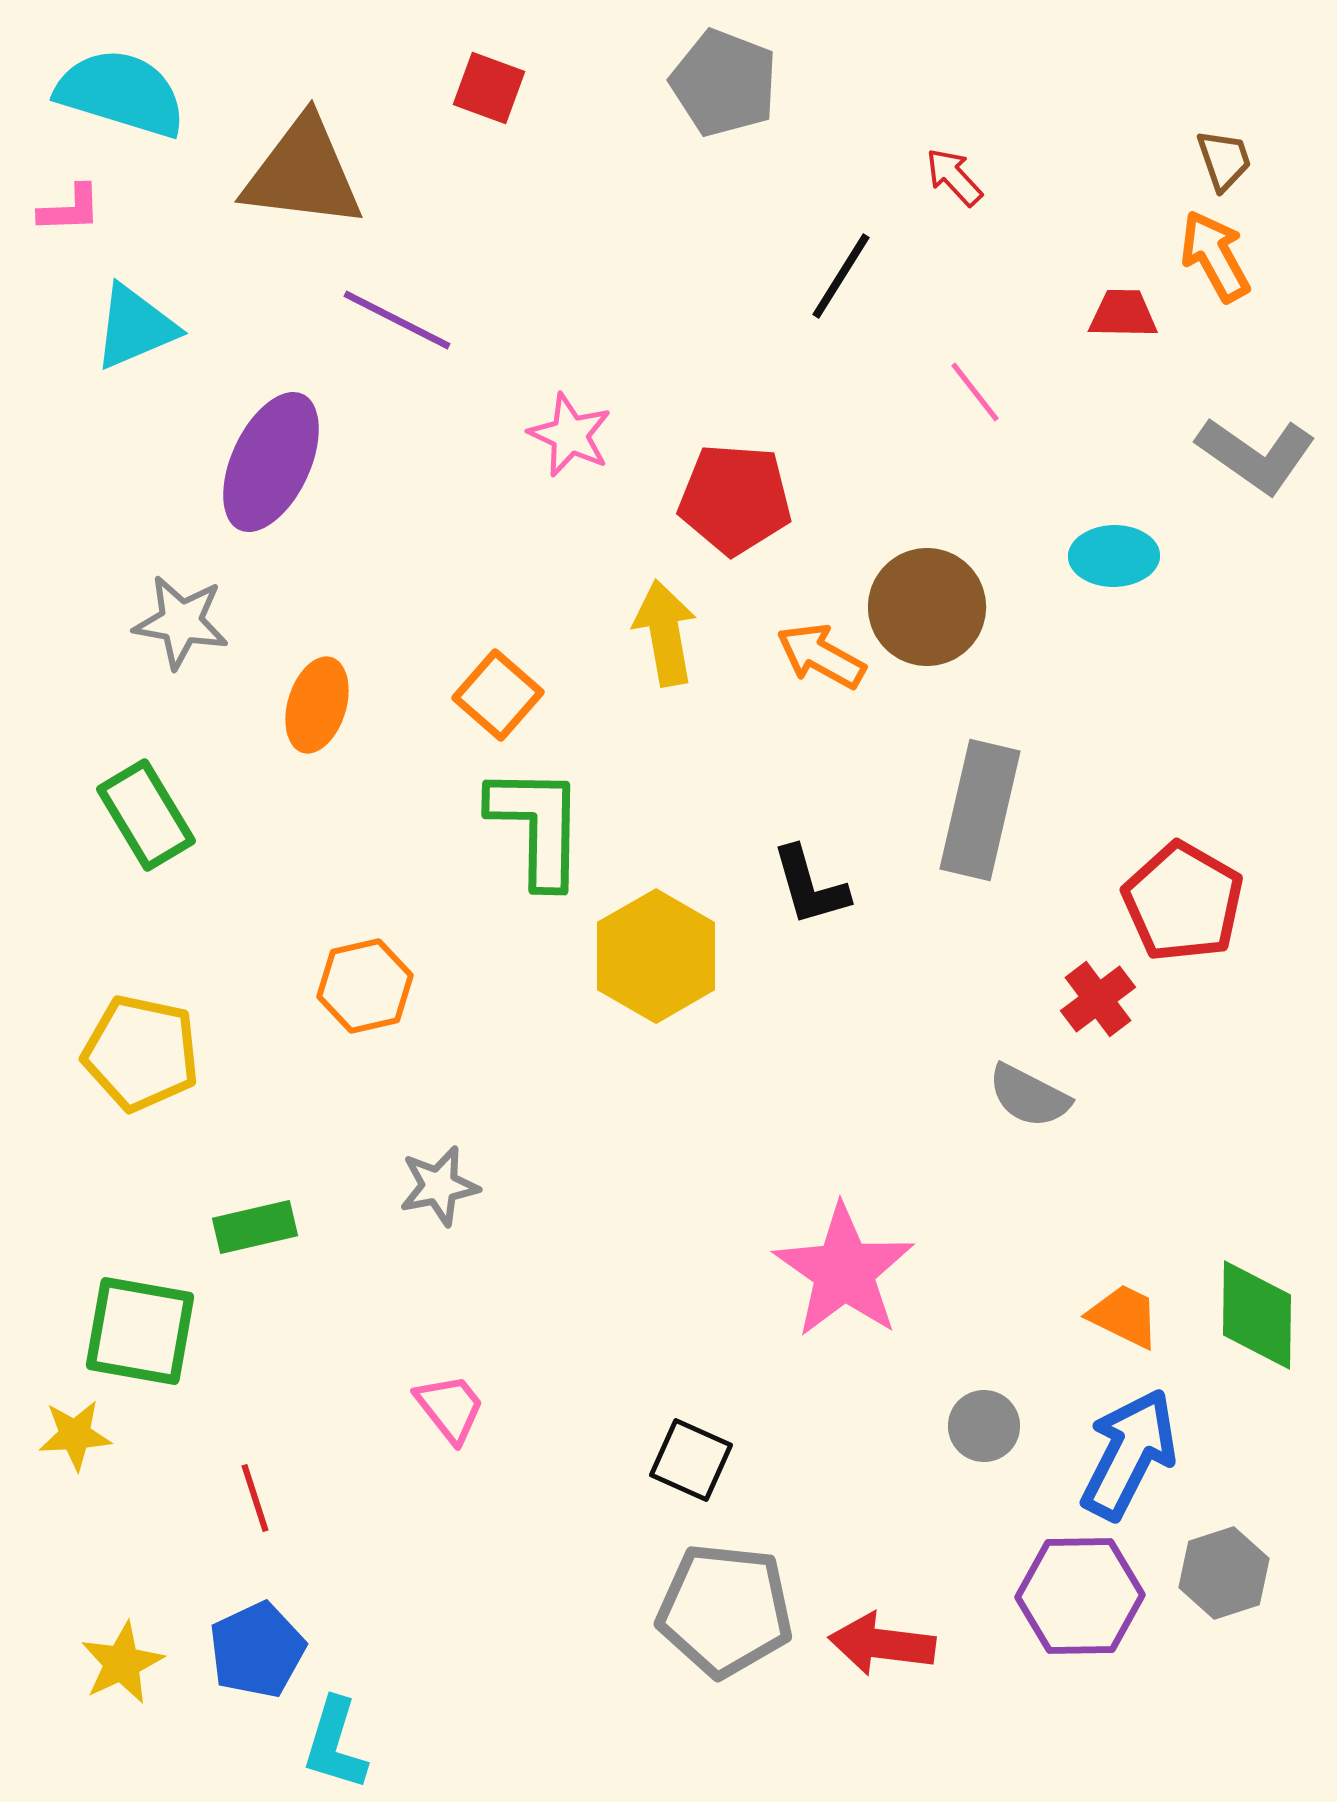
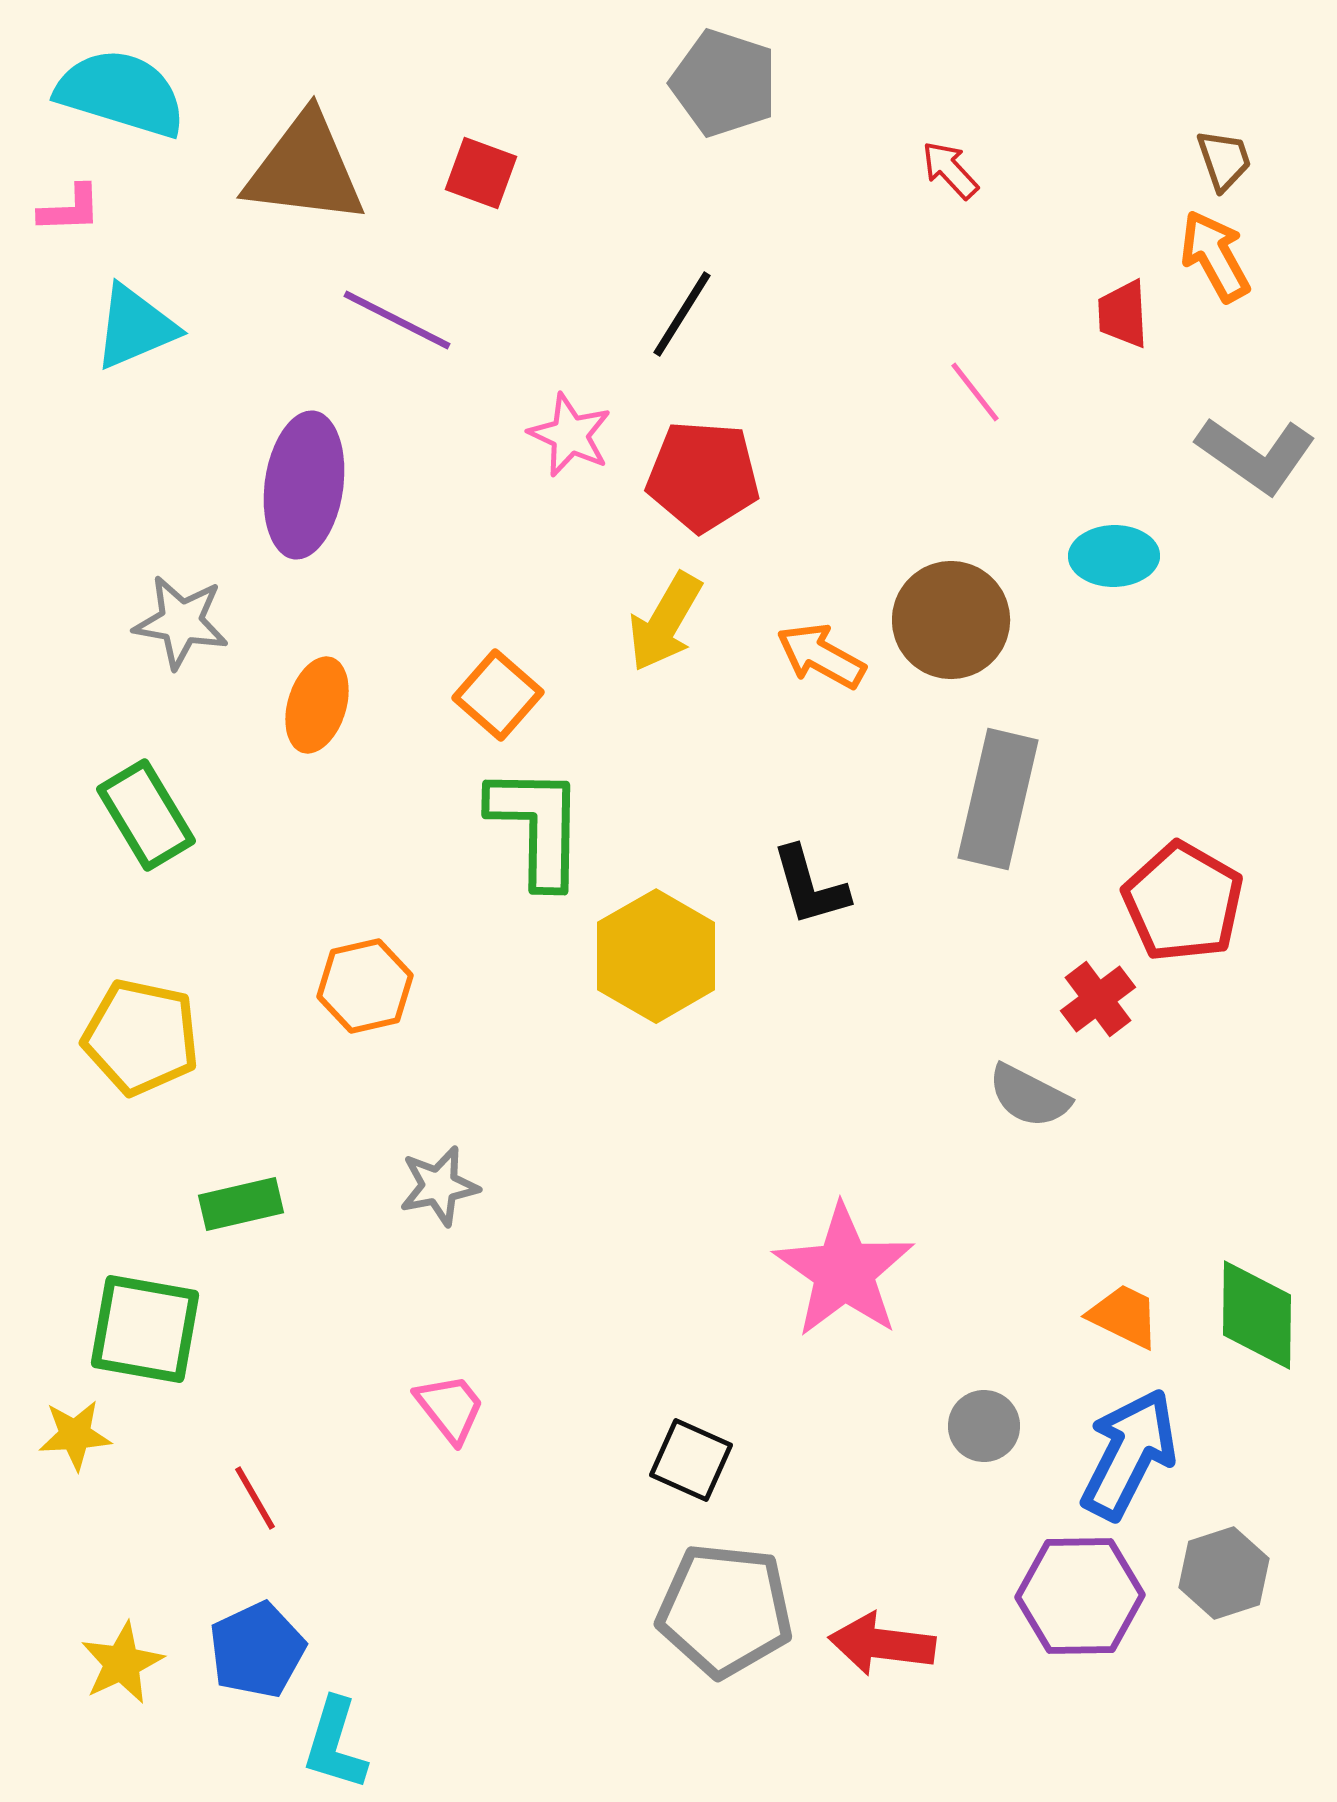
gray pentagon at (724, 83): rotated 3 degrees counterclockwise
red square at (489, 88): moved 8 px left, 85 px down
brown triangle at (303, 173): moved 2 px right, 4 px up
red arrow at (954, 177): moved 4 px left, 7 px up
black line at (841, 276): moved 159 px left, 38 px down
red trapezoid at (1123, 314): rotated 94 degrees counterclockwise
purple ellipse at (271, 462): moved 33 px right, 23 px down; rotated 17 degrees counterclockwise
red pentagon at (735, 499): moved 32 px left, 23 px up
brown circle at (927, 607): moved 24 px right, 13 px down
yellow arrow at (665, 633): moved 11 px up; rotated 140 degrees counterclockwise
gray rectangle at (980, 810): moved 18 px right, 11 px up
yellow pentagon at (141, 1053): moved 16 px up
green rectangle at (255, 1227): moved 14 px left, 23 px up
green square at (140, 1331): moved 5 px right, 2 px up
red line at (255, 1498): rotated 12 degrees counterclockwise
